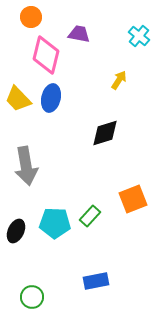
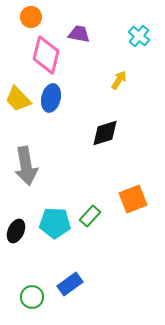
blue rectangle: moved 26 px left, 3 px down; rotated 25 degrees counterclockwise
